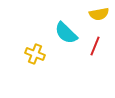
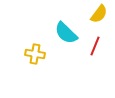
yellow semicircle: rotated 42 degrees counterclockwise
yellow cross: rotated 12 degrees counterclockwise
